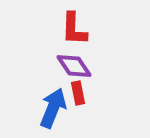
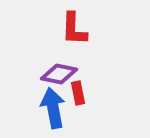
purple diamond: moved 15 px left, 8 px down; rotated 45 degrees counterclockwise
blue arrow: rotated 33 degrees counterclockwise
